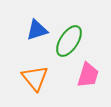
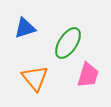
blue triangle: moved 12 px left, 2 px up
green ellipse: moved 1 px left, 2 px down
